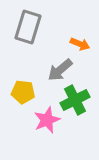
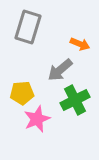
yellow pentagon: moved 1 px left, 1 px down; rotated 10 degrees counterclockwise
pink star: moved 10 px left, 1 px up
